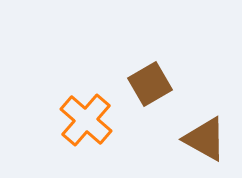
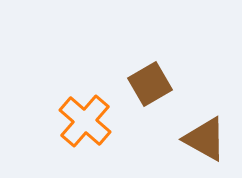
orange cross: moved 1 px left, 1 px down
